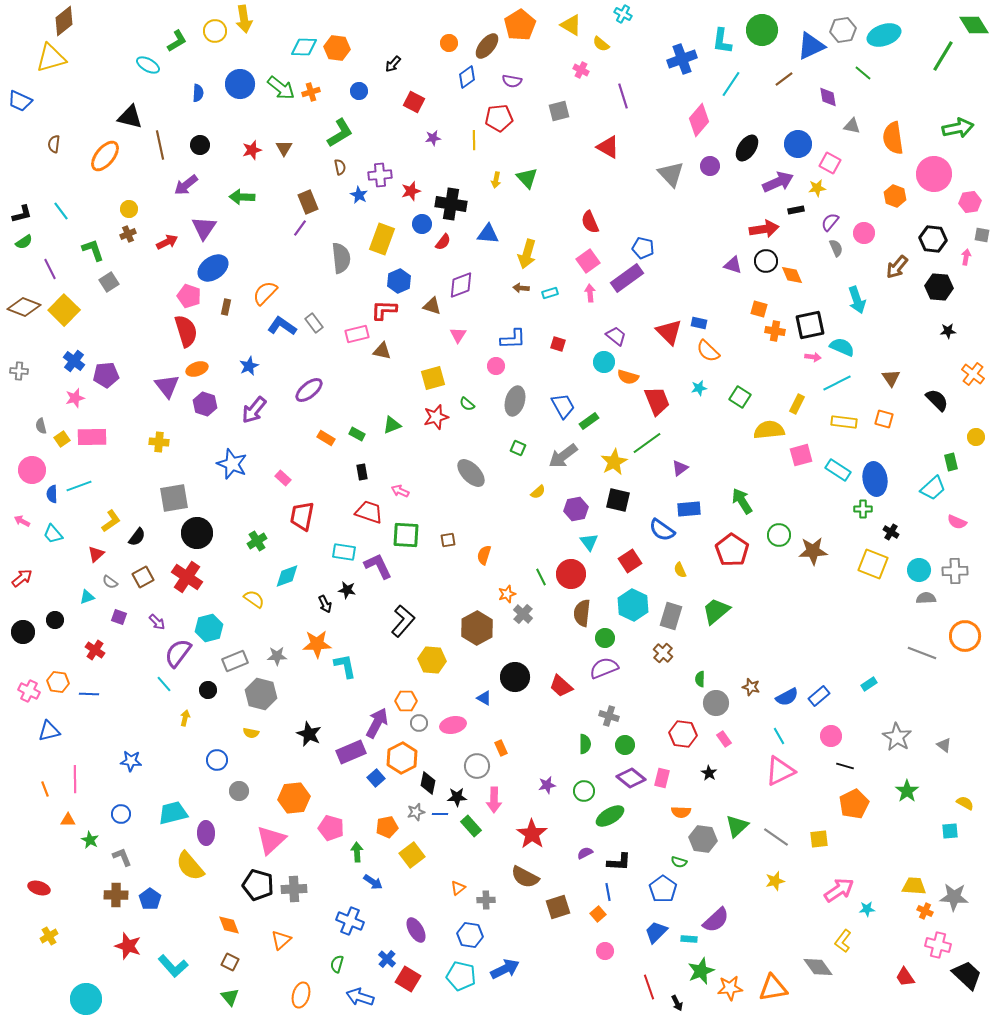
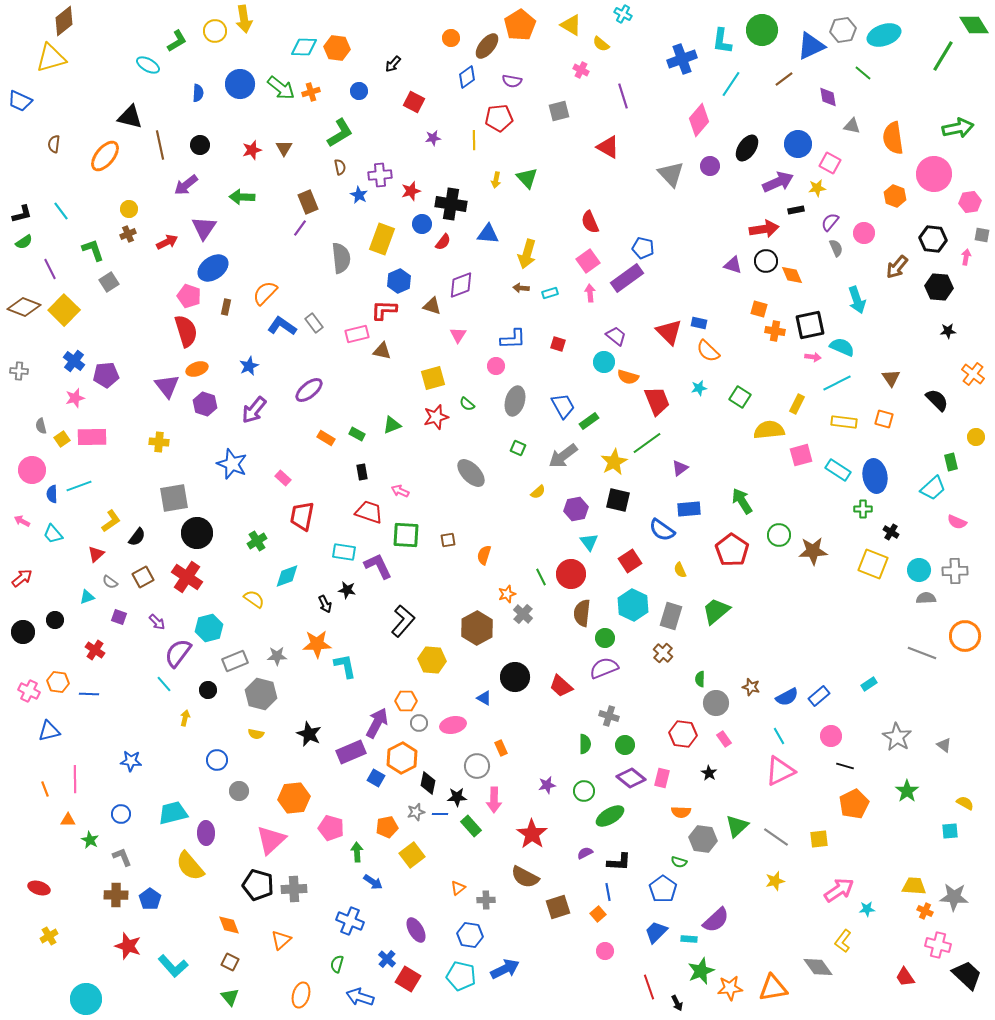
orange circle at (449, 43): moved 2 px right, 5 px up
blue ellipse at (875, 479): moved 3 px up
yellow semicircle at (251, 733): moved 5 px right, 1 px down
blue square at (376, 778): rotated 18 degrees counterclockwise
